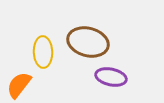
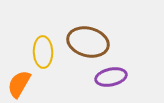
purple ellipse: rotated 24 degrees counterclockwise
orange semicircle: moved 1 px up; rotated 8 degrees counterclockwise
